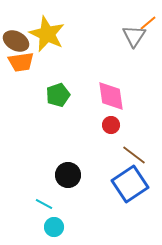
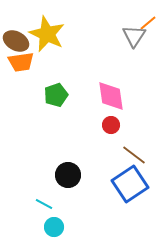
green pentagon: moved 2 px left
